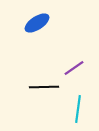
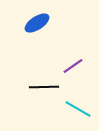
purple line: moved 1 px left, 2 px up
cyan line: rotated 68 degrees counterclockwise
